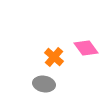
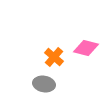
pink diamond: rotated 40 degrees counterclockwise
